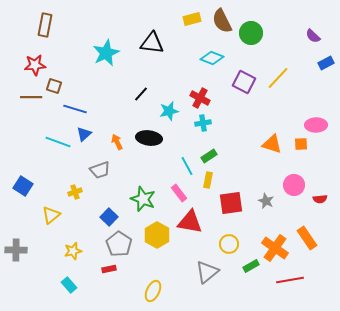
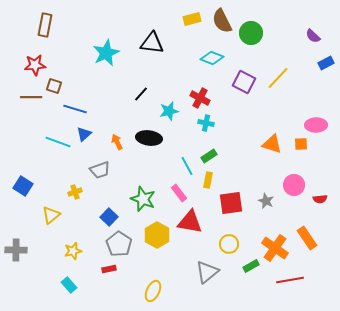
cyan cross at (203, 123): moved 3 px right; rotated 21 degrees clockwise
